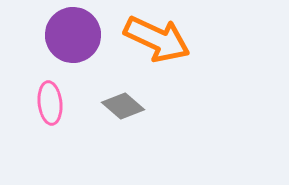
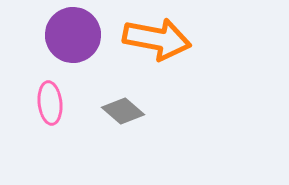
orange arrow: rotated 14 degrees counterclockwise
gray diamond: moved 5 px down
